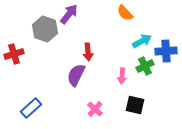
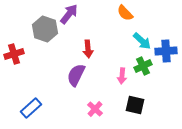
cyan arrow: rotated 72 degrees clockwise
red arrow: moved 3 px up
green cross: moved 2 px left
